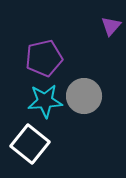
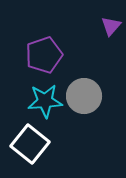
purple pentagon: moved 3 px up; rotated 6 degrees counterclockwise
